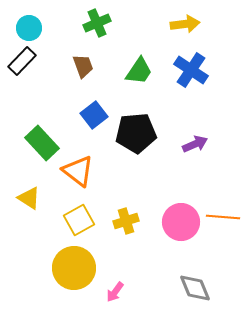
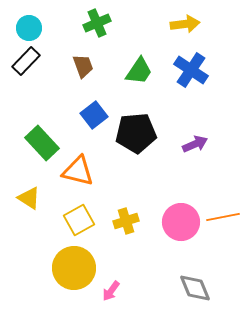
black rectangle: moved 4 px right
orange triangle: rotated 24 degrees counterclockwise
orange line: rotated 16 degrees counterclockwise
pink arrow: moved 4 px left, 1 px up
